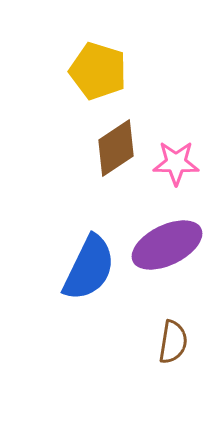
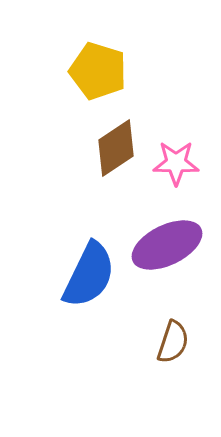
blue semicircle: moved 7 px down
brown semicircle: rotated 9 degrees clockwise
